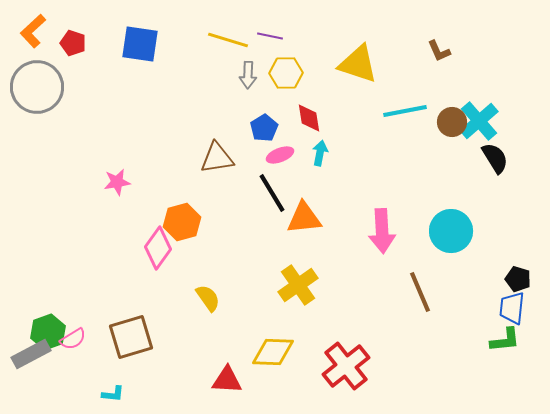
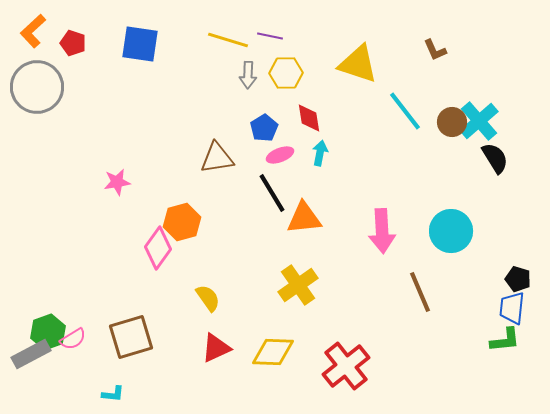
brown L-shape: moved 4 px left, 1 px up
cyan line: rotated 63 degrees clockwise
red triangle: moved 11 px left, 32 px up; rotated 28 degrees counterclockwise
